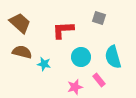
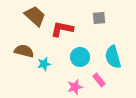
gray square: rotated 24 degrees counterclockwise
brown trapezoid: moved 15 px right, 7 px up
red L-shape: moved 1 px left, 1 px up; rotated 15 degrees clockwise
brown semicircle: moved 2 px right, 1 px up
cyan circle: moved 1 px left
cyan star: rotated 24 degrees counterclockwise
